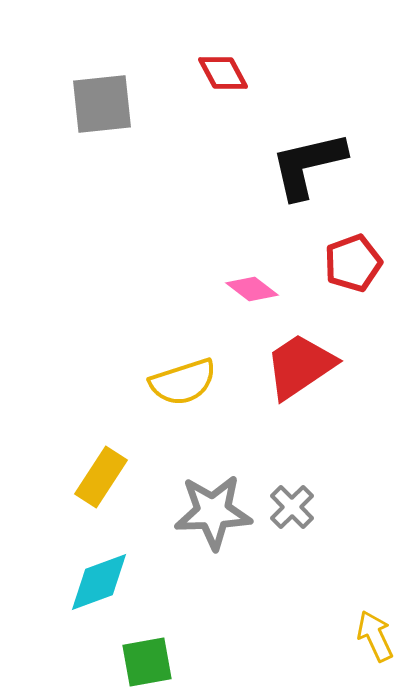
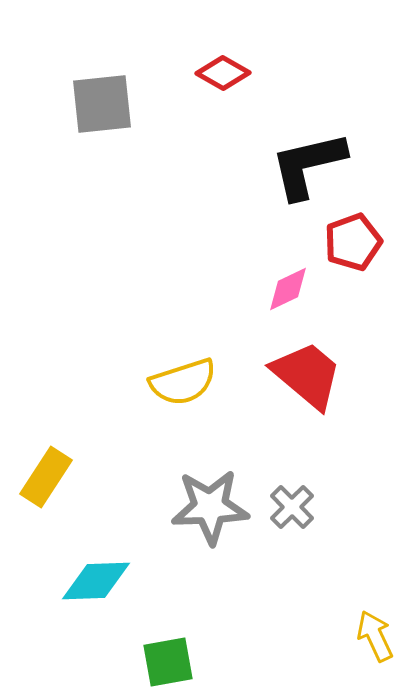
red diamond: rotated 32 degrees counterclockwise
red pentagon: moved 21 px up
pink diamond: moved 36 px right; rotated 63 degrees counterclockwise
red trapezoid: moved 7 px right, 9 px down; rotated 74 degrees clockwise
yellow rectangle: moved 55 px left
gray star: moved 3 px left, 5 px up
cyan diamond: moved 3 px left, 1 px up; rotated 18 degrees clockwise
green square: moved 21 px right
